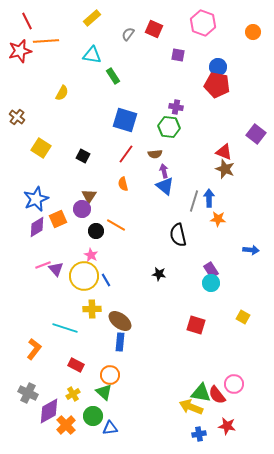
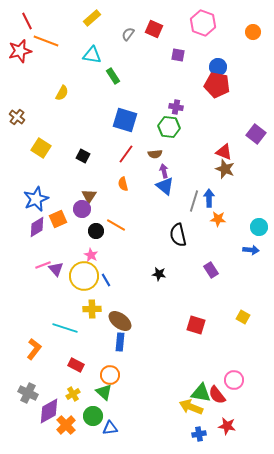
orange line at (46, 41): rotated 25 degrees clockwise
cyan circle at (211, 283): moved 48 px right, 56 px up
pink circle at (234, 384): moved 4 px up
